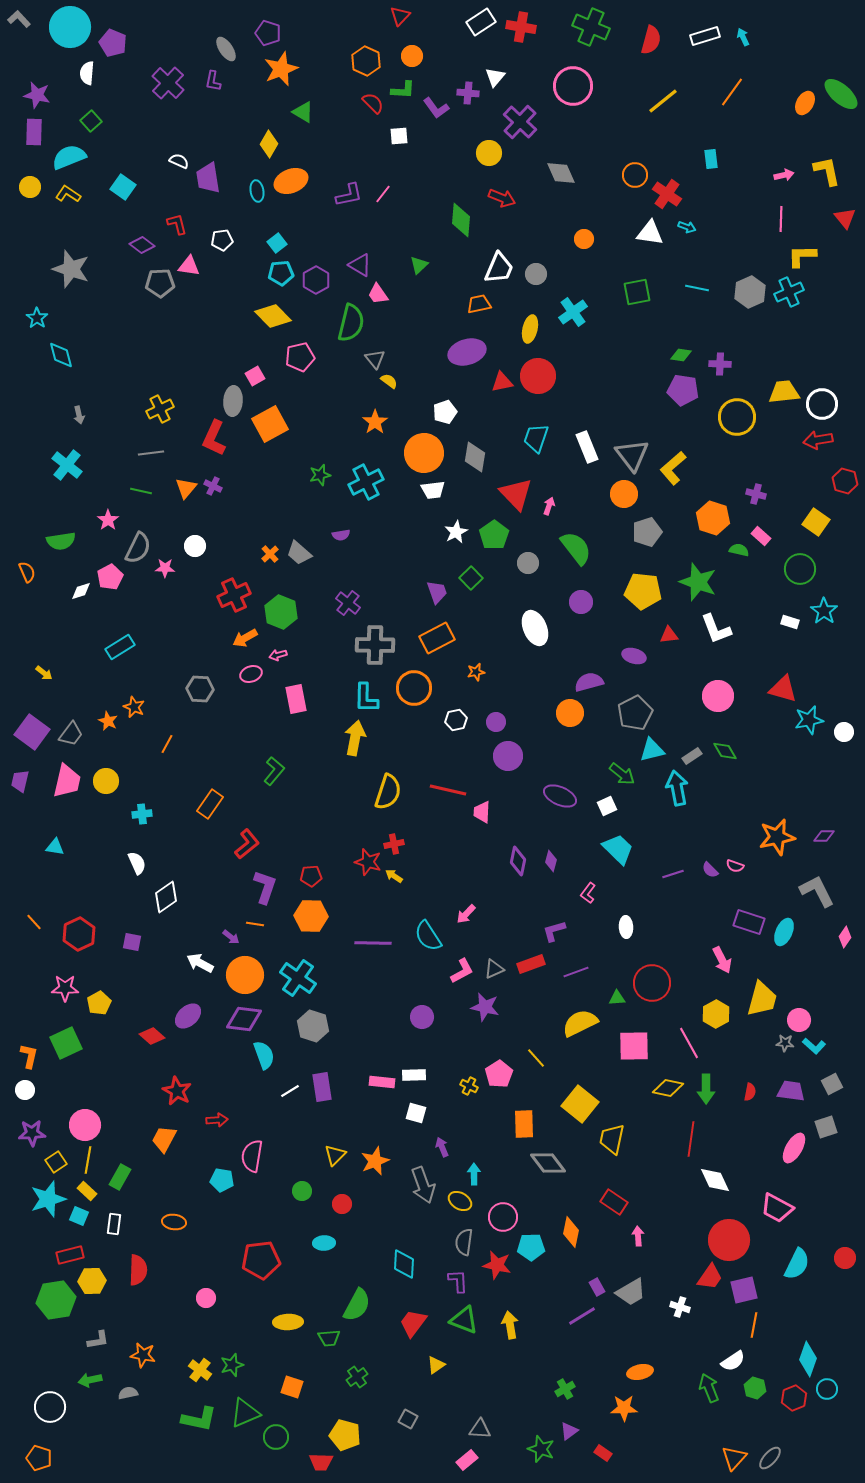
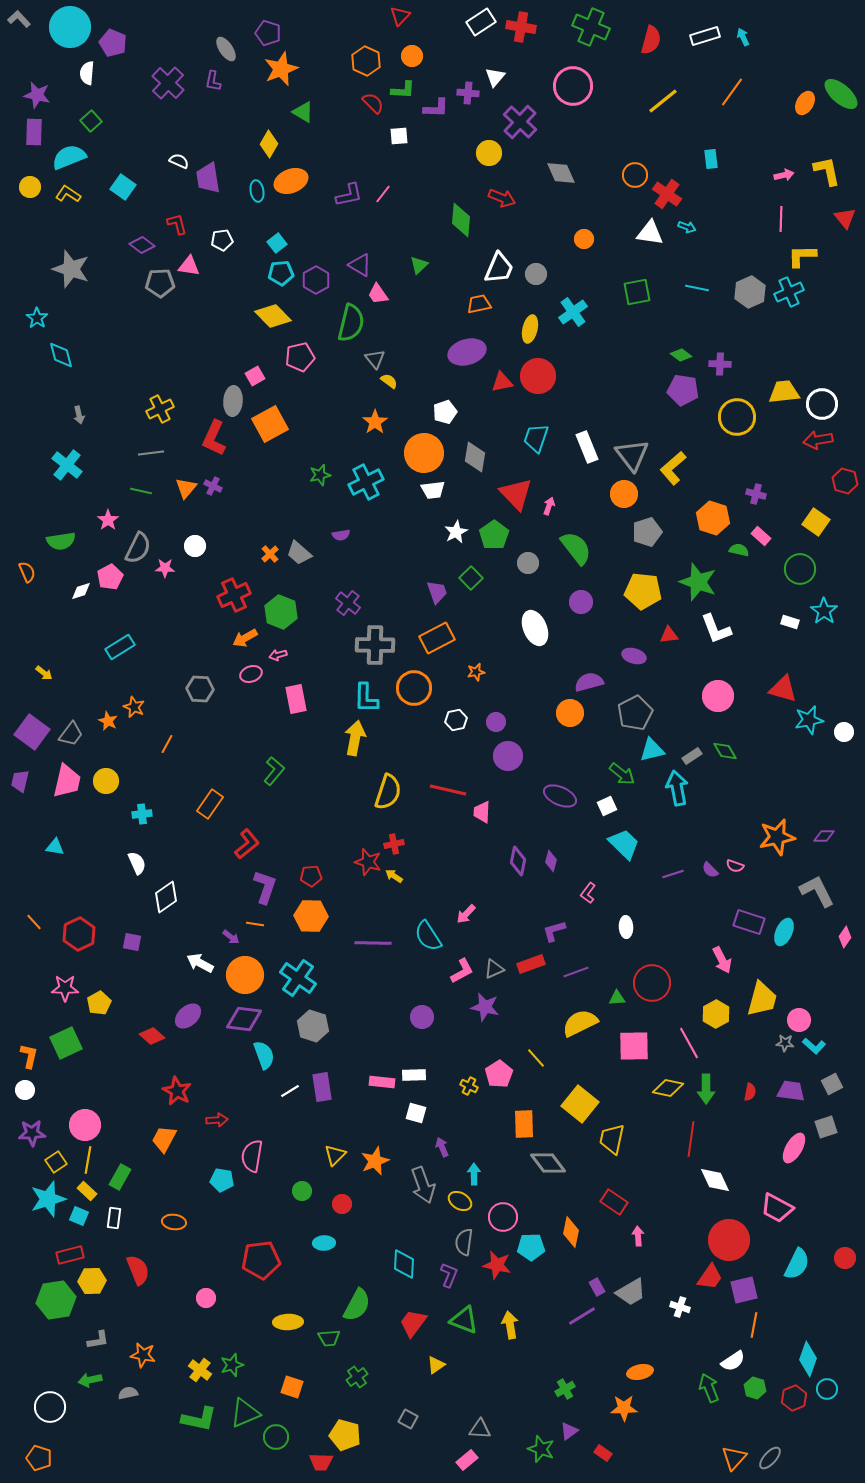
purple L-shape at (436, 108): rotated 52 degrees counterclockwise
green diamond at (681, 355): rotated 30 degrees clockwise
cyan trapezoid at (618, 849): moved 6 px right, 5 px up
white rectangle at (114, 1224): moved 6 px up
red semicircle at (138, 1270): rotated 24 degrees counterclockwise
purple L-shape at (458, 1281): moved 9 px left, 6 px up; rotated 25 degrees clockwise
